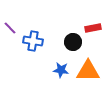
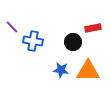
purple line: moved 2 px right, 1 px up
